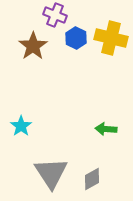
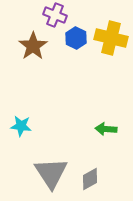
cyan star: rotated 30 degrees counterclockwise
gray diamond: moved 2 px left
